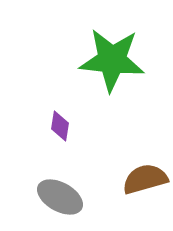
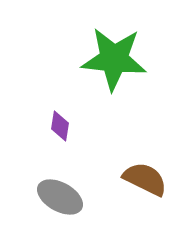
green star: moved 2 px right, 1 px up
brown semicircle: rotated 42 degrees clockwise
